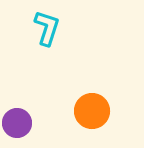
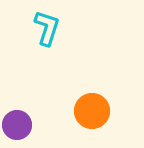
purple circle: moved 2 px down
